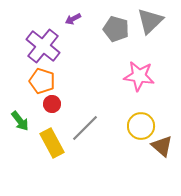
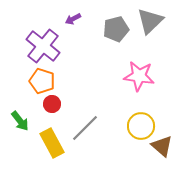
gray pentagon: rotated 30 degrees counterclockwise
